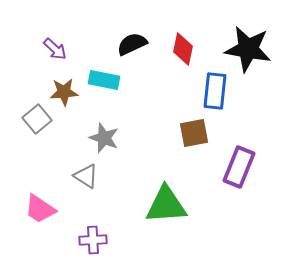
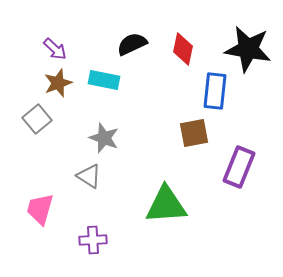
brown star: moved 6 px left, 9 px up; rotated 16 degrees counterclockwise
gray triangle: moved 3 px right
pink trapezoid: rotated 72 degrees clockwise
